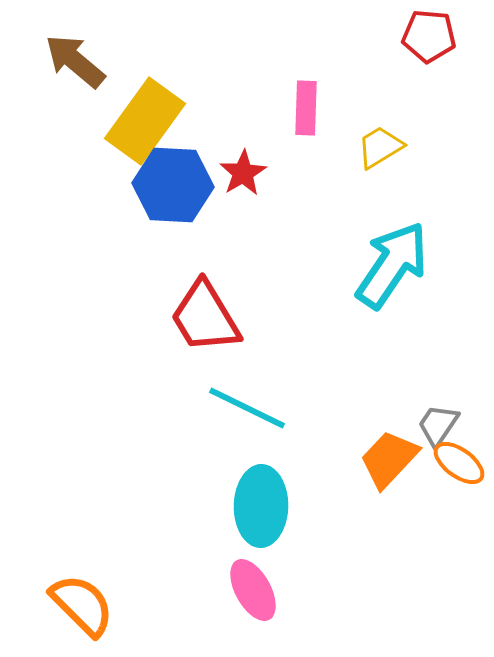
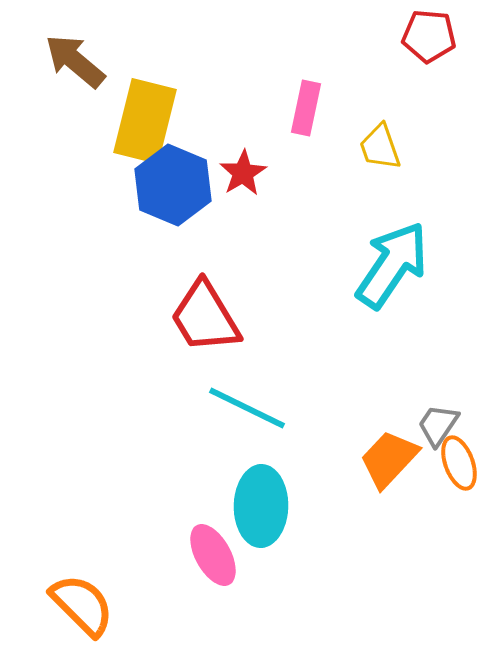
pink rectangle: rotated 10 degrees clockwise
yellow rectangle: rotated 22 degrees counterclockwise
yellow trapezoid: rotated 78 degrees counterclockwise
blue hexagon: rotated 20 degrees clockwise
orange ellipse: rotated 34 degrees clockwise
pink ellipse: moved 40 px left, 35 px up
